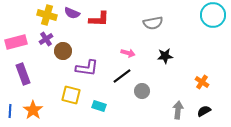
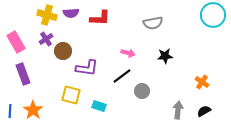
purple semicircle: moved 1 px left; rotated 28 degrees counterclockwise
red L-shape: moved 1 px right, 1 px up
pink rectangle: rotated 75 degrees clockwise
